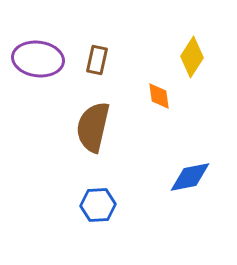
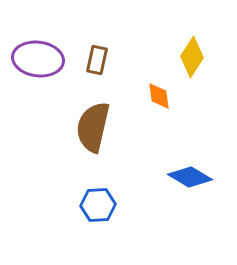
blue diamond: rotated 42 degrees clockwise
